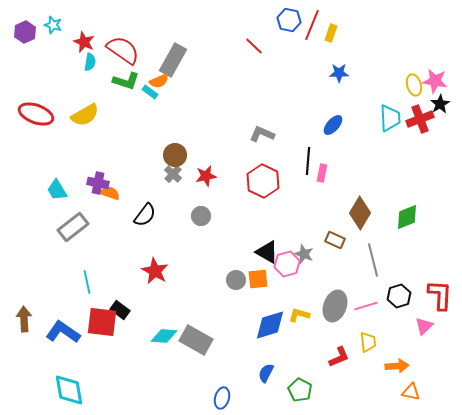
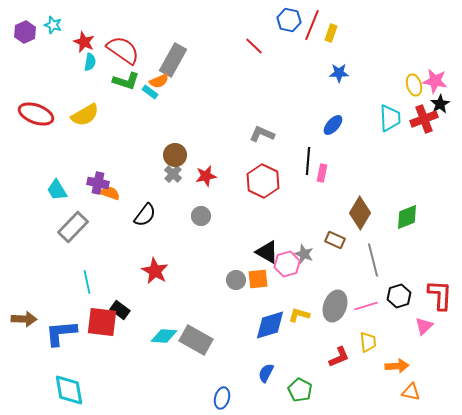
red cross at (420, 119): moved 4 px right
gray rectangle at (73, 227): rotated 8 degrees counterclockwise
brown arrow at (24, 319): rotated 95 degrees clockwise
blue L-shape at (63, 332): moved 2 px left, 1 px down; rotated 40 degrees counterclockwise
